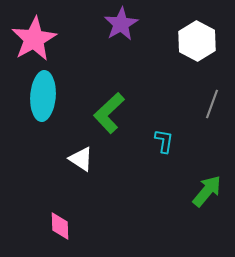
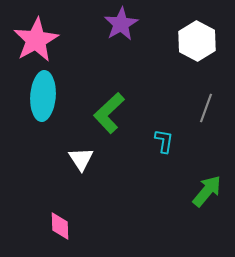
pink star: moved 2 px right, 1 px down
gray line: moved 6 px left, 4 px down
white triangle: rotated 24 degrees clockwise
